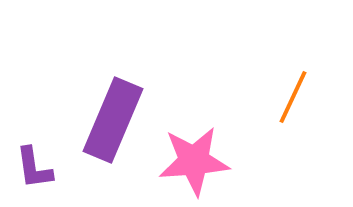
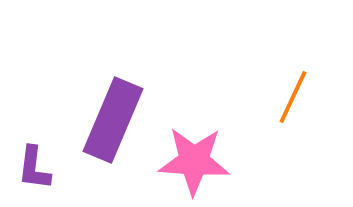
pink star: rotated 8 degrees clockwise
purple L-shape: rotated 15 degrees clockwise
